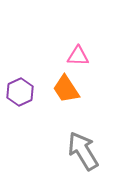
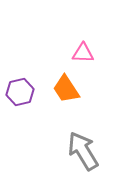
pink triangle: moved 5 px right, 3 px up
purple hexagon: rotated 12 degrees clockwise
